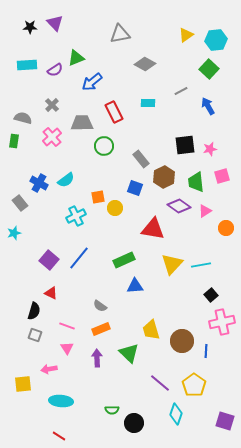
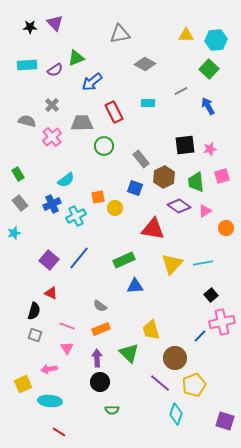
yellow triangle at (186, 35): rotated 35 degrees clockwise
gray semicircle at (23, 118): moved 4 px right, 3 px down
green rectangle at (14, 141): moved 4 px right, 33 px down; rotated 40 degrees counterclockwise
blue cross at (39, 183): moved 13 px right, 21 px down; rotated 36 degrees clockwise
cyan line at (201, 265): moved 2 px right, 2 px up
brown circle at (182, 341): moved 7 px left, 17 px down
blue line at (206, 351): moved 6 px left, 15 px up; rotated 40 degrees clockwise
yellow square at (23, 384): rotated 18 degrees counterclockwise
yellow pentagon at (194, 385): rotated 15 degrees clockwise
cyan ellipse at (61, 401): moved 11 px left
black circle at (134, 423): moved 34 px left, 41 px up
red line at (59, 436): moved 4 px up
